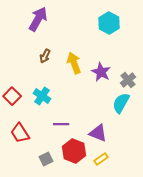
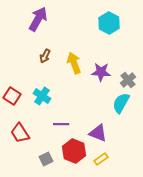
purple star: rotated 24 degrees counterclockwise
red square: rotated 12 degrees counterclockwise
